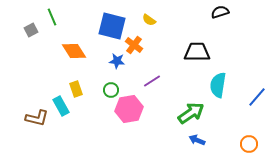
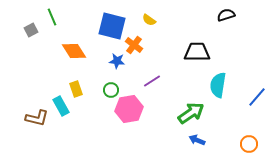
black semicircle: moved 6 px right, 3 px down
